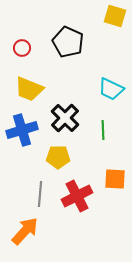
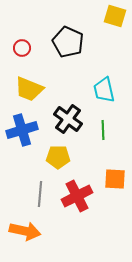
cyan trapezoid: moved 7 px left, 1 px down; rotated 52 degrees clockwise
black cross: moved 3 px right, 1 px down; rotated 8 degrees counterclockwise
orange arrow: rotated 60 degrees clockwise
